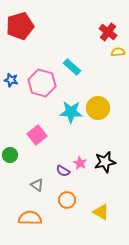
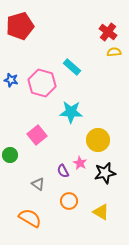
yellow semicircle: moved 4 px left
yellow circle: moved 32 px down
black star: moved 11 px down
purple semicircle: rotated 32 degrees clockwise
gray triangle: moved 1 px right, 1 px up
orange circle: moved 2 px right, 1 px down
orange semicircle: rotated 30 degrees clockwise
